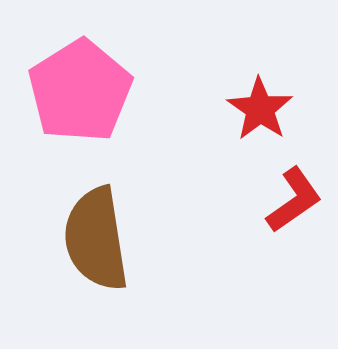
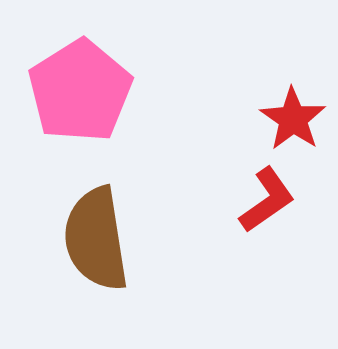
red star: moved 33 px right, 10 px down
red L-shape: moved 27 px left
